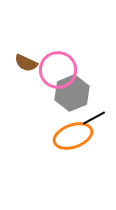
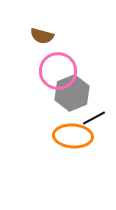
brown semicircle: moved 16 px right, 27 px up; rotated 10 degrees counterclockwise
pink circle: moved 1 px down
orange ellipse: rotated 24 degrees clockwise
